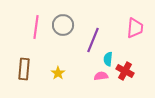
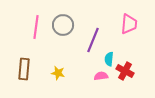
pink trapezoid: moved 6 px left, 4 px up
cyan semicircle: moved 1 px right
yellow star: rotated 24 degrees counterclockwise
